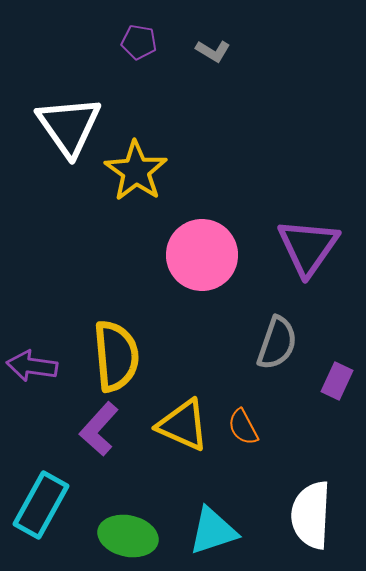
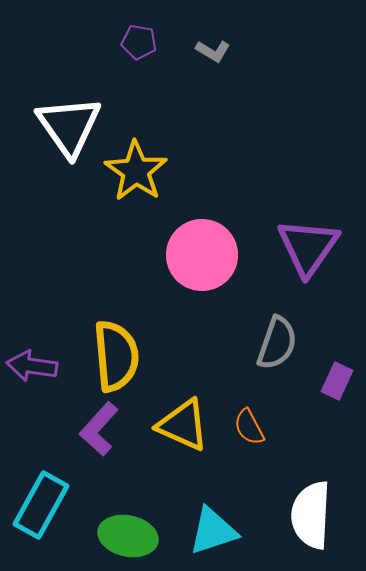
orange semicircle: moved 6 px right
